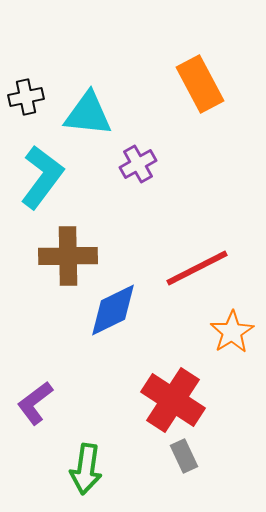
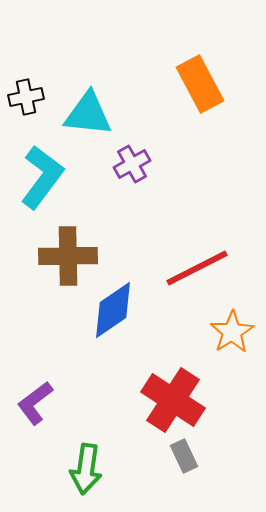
purple cross: moved 6 px left
blue diamond: rotated 8 degrees counterclockwise
